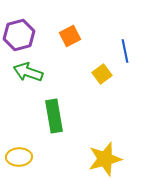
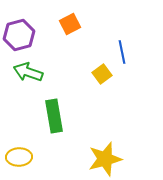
orange square: moved 12 px up
blue line: moved 3 px left, 1 px down
